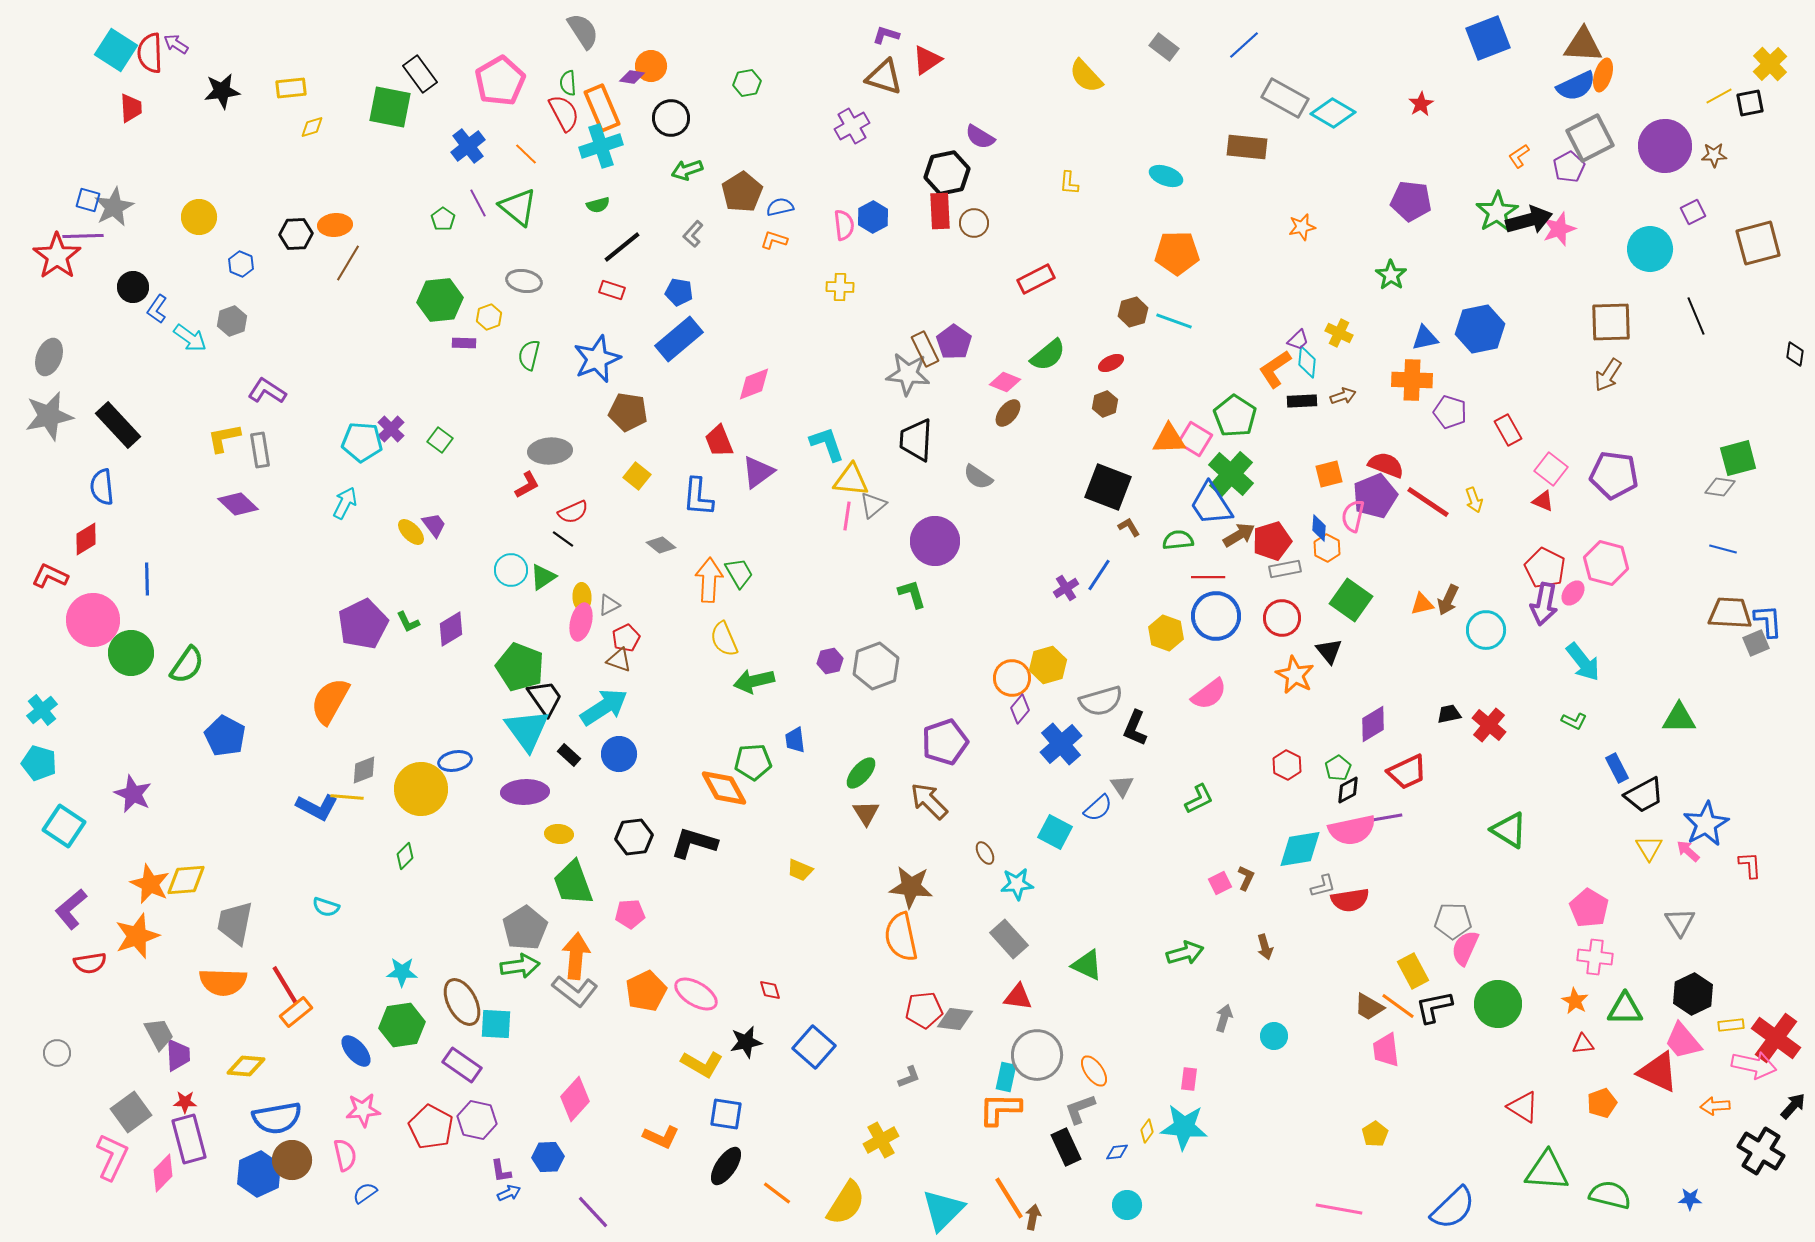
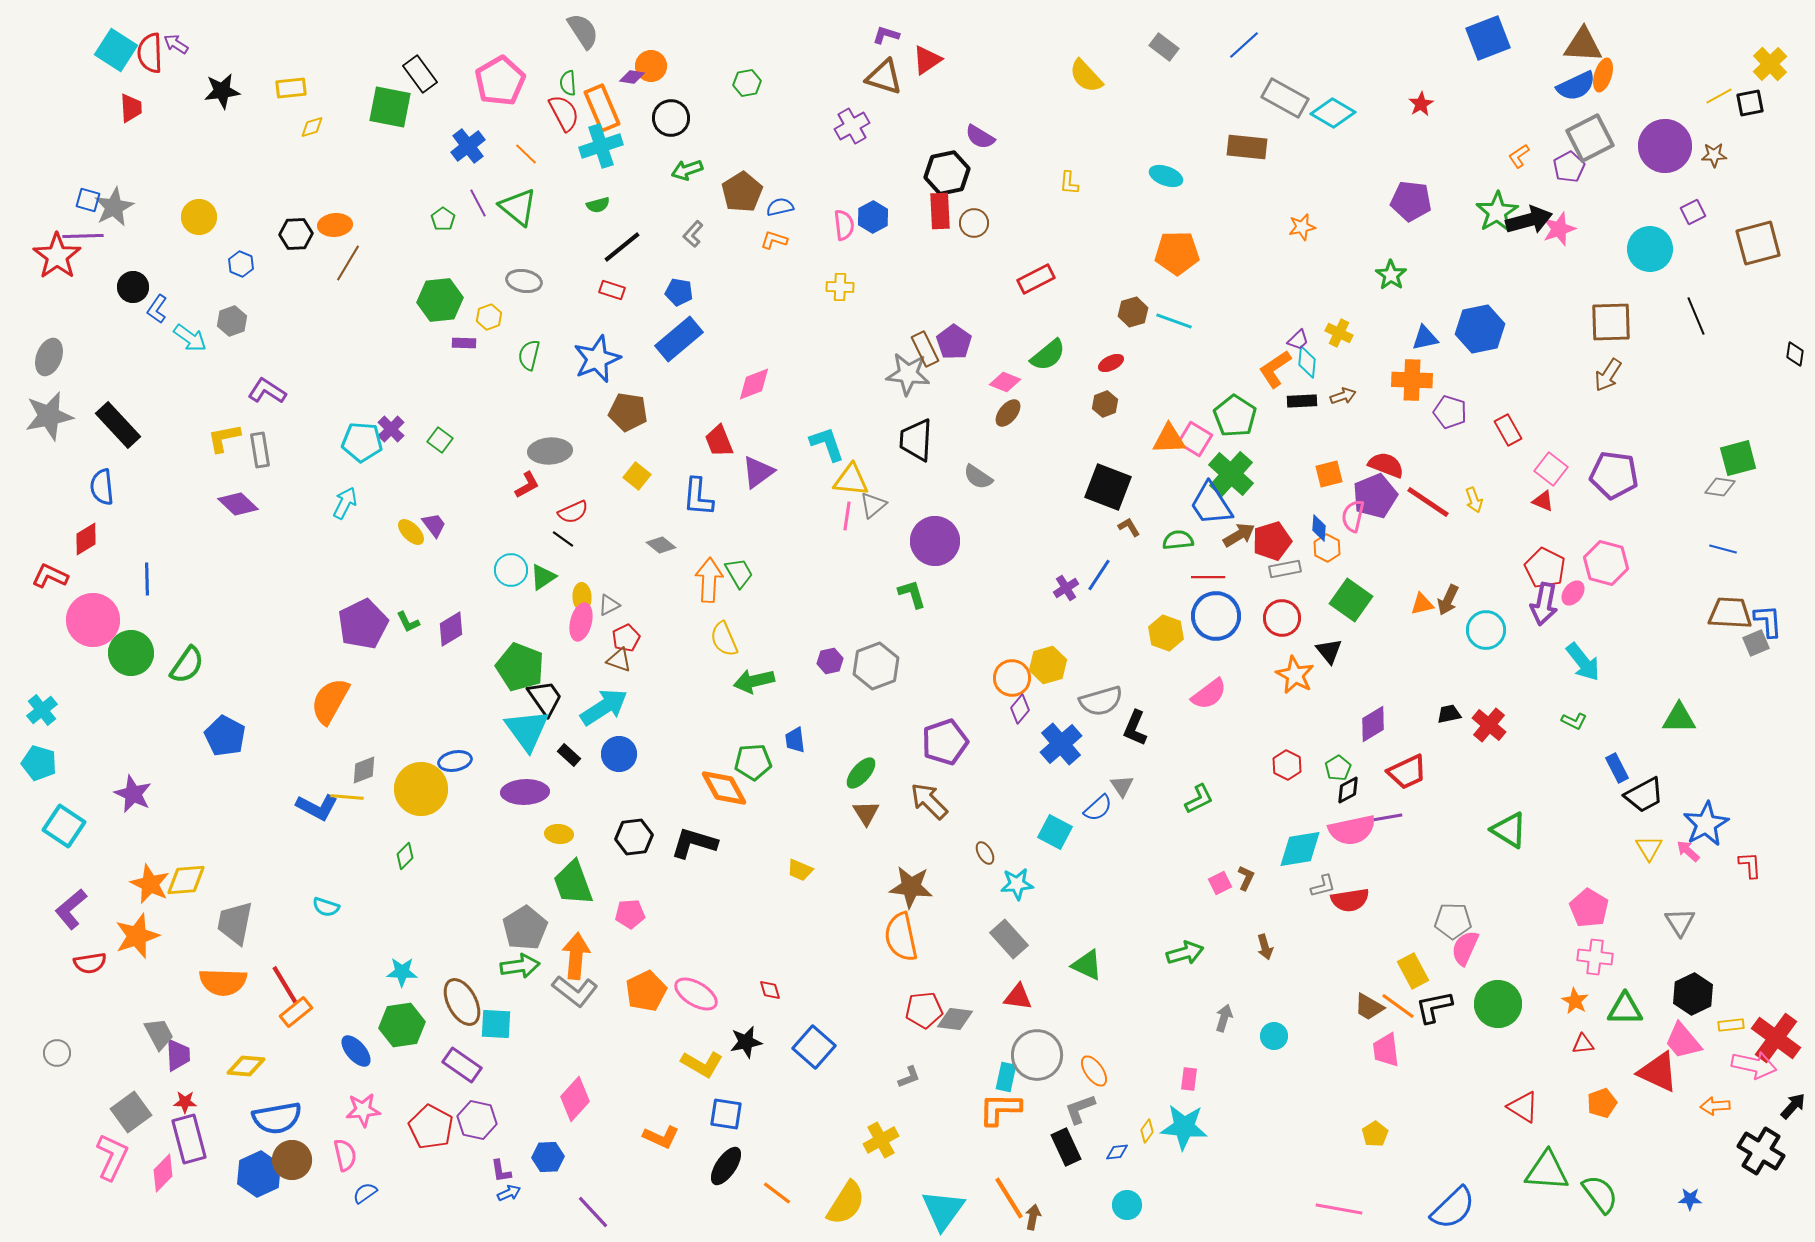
green semicircle at (1610, 1195): moved 10 px left, 1 px up; rotated 39 degrees clockwise
cyan triangle at (943, 1210): rotated 9 degrees counterclockwise
